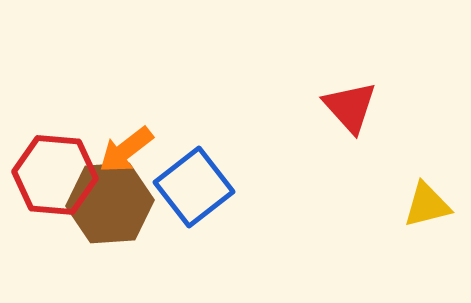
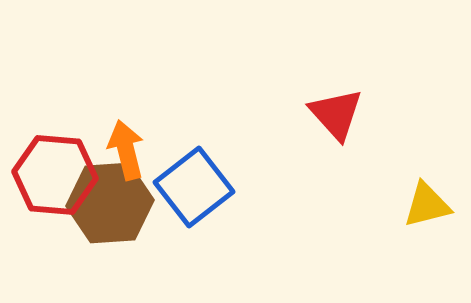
red triangle: moved 14 px left, 7 px down
orange arrow: rotated 114 degrees clockwise
